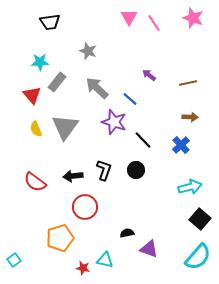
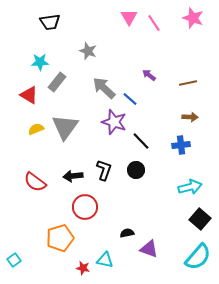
gray arrow: moved 7 px right
red triangle: moved 3 px left; rotated 18 degrees counterclockwise
yellow semicircle: rotated 91 degrees clockwise
black line: moved 2 px left, 1 px down
blue cross: rotated 36 degrees clockwise
